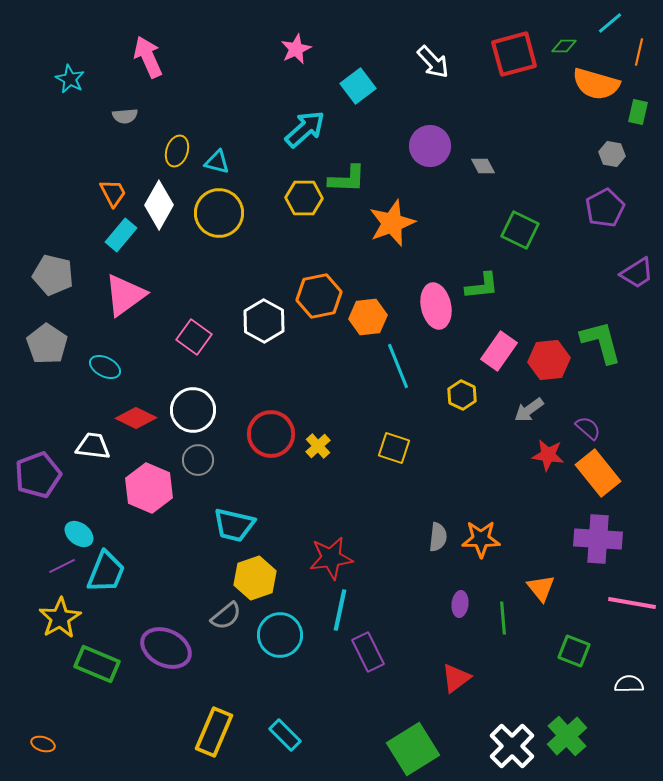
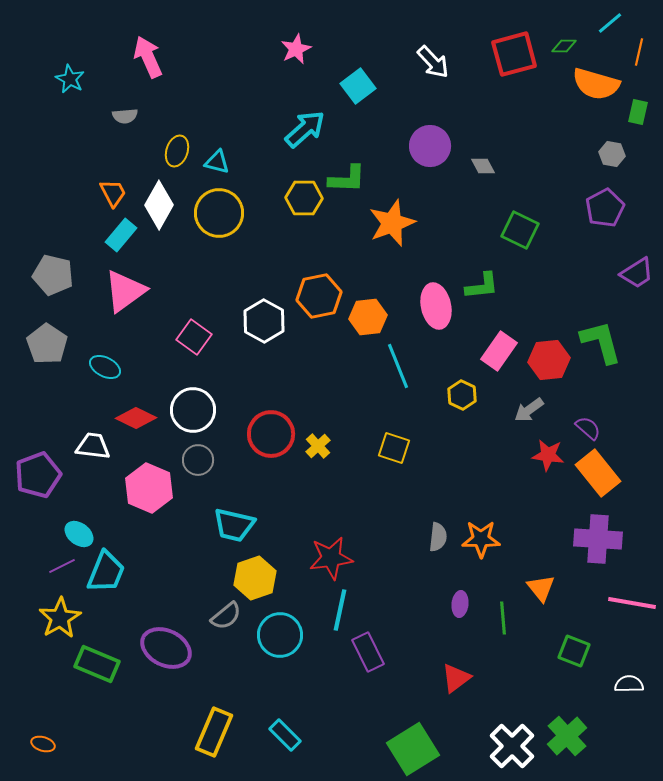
pink triangle at (125, 295): moved 4 px up
